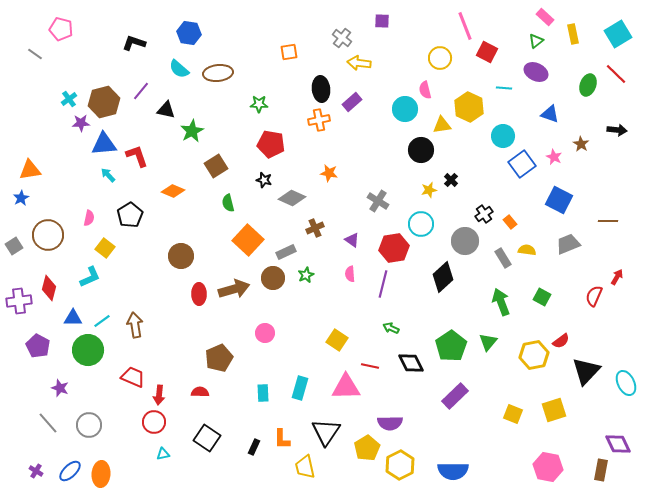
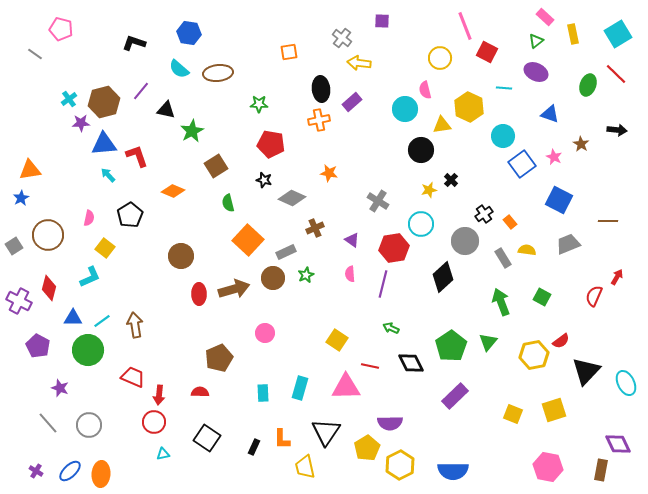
purple cross at (19, 301): rotated 35 degrees clockwise
